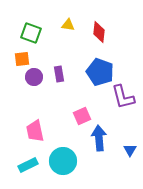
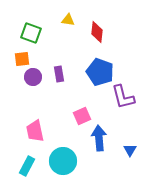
yellow triangle: moved 5 px up
red diamond: moved 2 px left
purple circle: moved 1 px left
cyan rectangle: moved 1 px left, 1 px down; rotated 36 degrees counterclockwise
